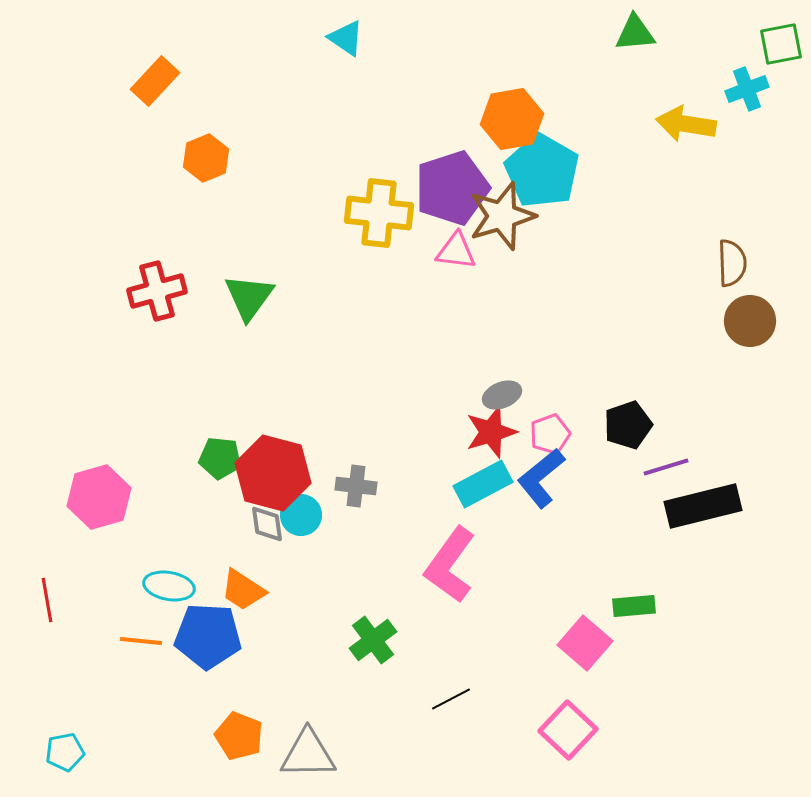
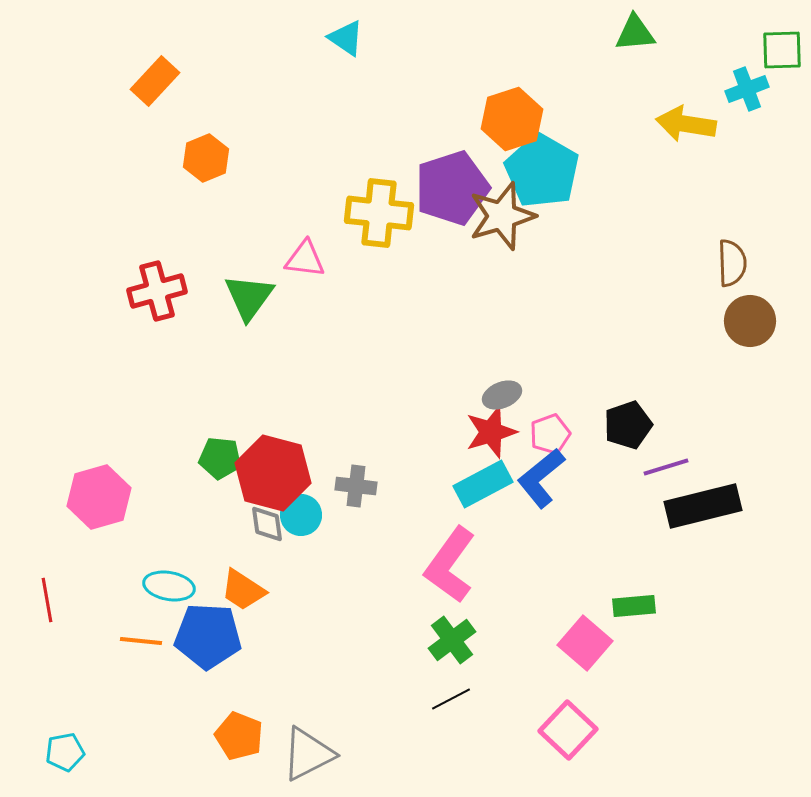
green square at (781, 44): moved 1 px right, 6 px down; rotated 9 degrees clockwise
orange hexagon at (512, 119): rotated 8 degrees counterclockwise
pink triangle at (456, 251): moved 151 px left, 8 px down
green cross at (373, 640): moved 79 px right
gray triangle at (308, 754): rotated 26 degrees counterclockwise
